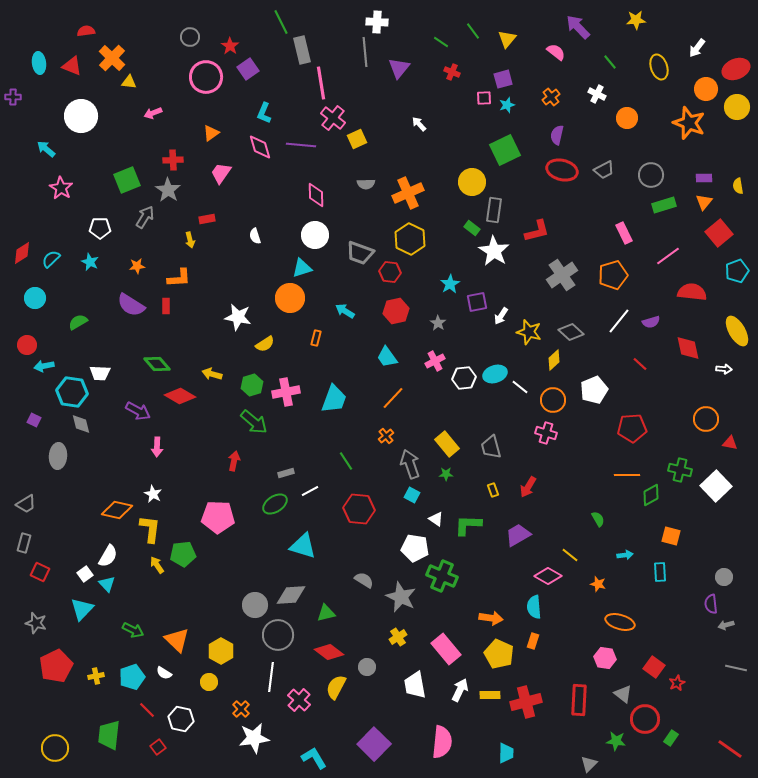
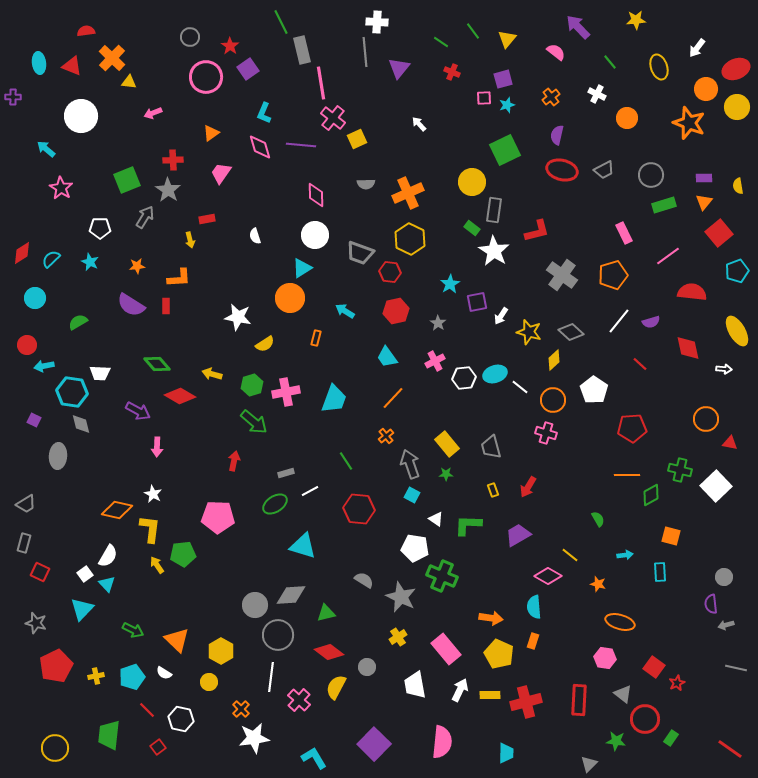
cyan triangle at (302, 268): rotated 15 degrees counterclockwise
gray cross at (562, 275): rotated 20 degrees counterclockwise
white pentagon at (594, 390): rotated 16 degrees counterclockwise
